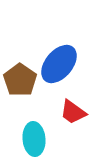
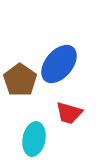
red trapezoid: moved 4 px left, 1 px down; rotated 20 degrees counterclockwise
cyan ellipse: rotated 16 degrees clockwise
